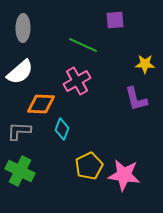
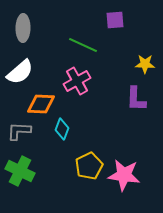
purple L-shape: rotated 16 degrees clockwise
